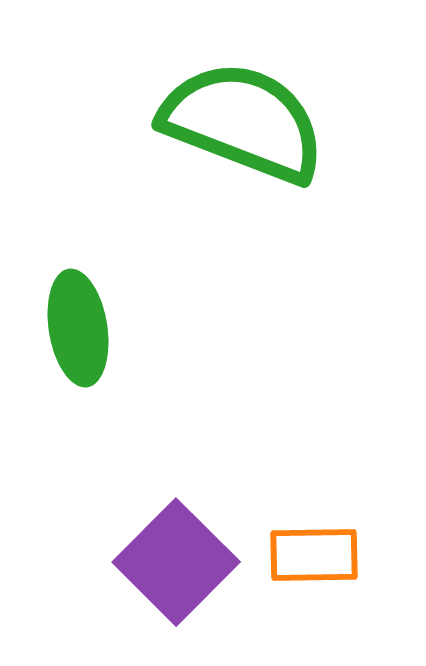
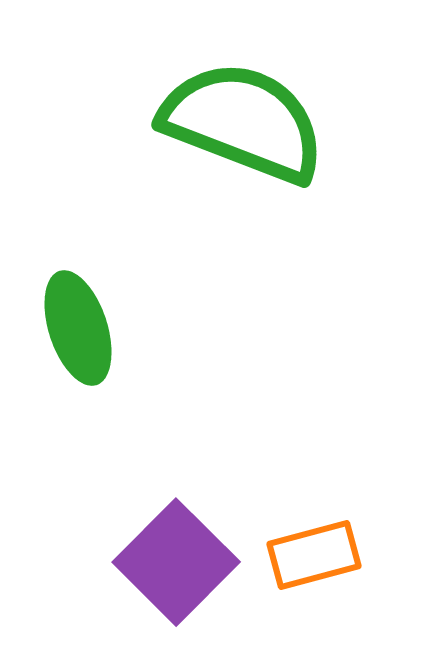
green ellipse: rotated 9 degrees counterclockwise
orange rectangle: rotated 14 degrees counterclockwise
